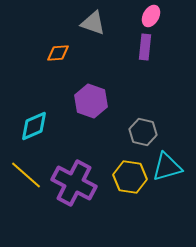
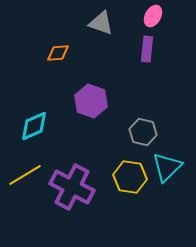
pink ellipse: moved 2 px right
gray triangle: moved 8 px right
purple rectangle: moved 2 px right, 2 px down
cyan triangle: rotated 28 degrees counterclockwise
yellow line: moved 1 px left; rotated 72 degrees counterclockwise
purple cross: moved 2 px left, 4 px down
